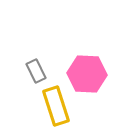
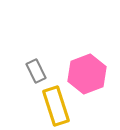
pink hexagon: rotated 24 degrees counterclockwise
